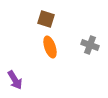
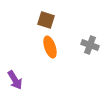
brown square: moved 1 px down
